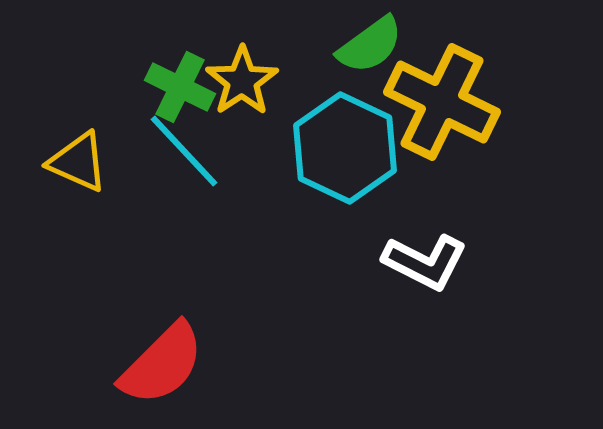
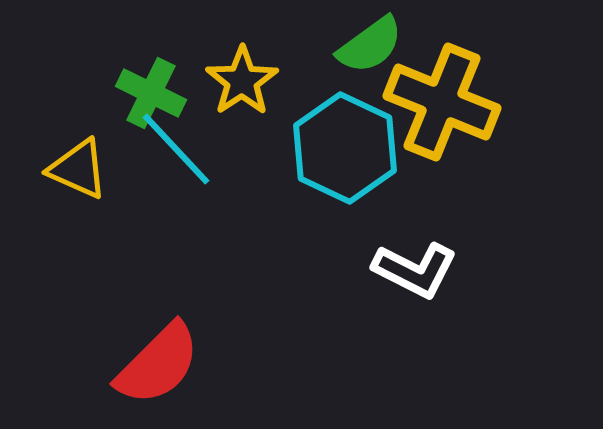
green cross: moved 29 px left, 6 px down
yellow cross: rotated 4 degrees counterclockwise
cyan line: moved 8 px left, 2 px up
yellow triangle: moved 7 px down
white L-shape: moved 10 px left, 8 px down
red semicircle: moved 4 px left
